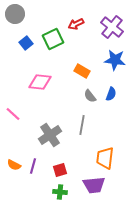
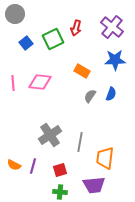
red arrow: moved 4 px down; rotated 49 degrees counterclockwise
blue star: rotated 10 degrees counterclockwise
gray semicircle: rotated 72 degrees clockwise
pink line: moved 31 px up; rotated 42 degrees clockwise
gray line: moved 2 px left, 17 px down
